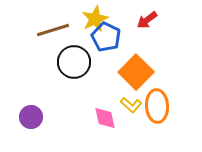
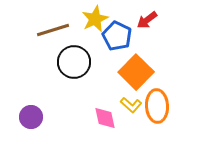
blue pentagon: moved 11 px right, 1 px up
